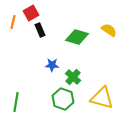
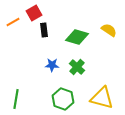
red square: moved 3 px right
orange line: rotated 48 degrees clockwise
black rectangle: moved 4 px right; rotated 16 degrees clockwise
green cross: moved 4 px right, 10 px up
green line: moved 3 px up
